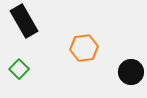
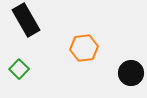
black rectangle: moved 2 px right, 1 px up
black circle: moved 1 px down
